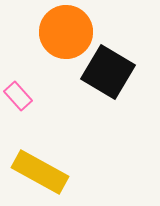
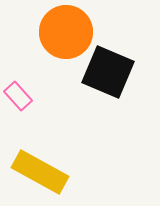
black square: rotated 8 degrees counterclockwise
